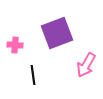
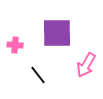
purple square: rotated 20 degrees clockwise
black line: moved 5 px right; rotated 30 degrees counterclockwise
